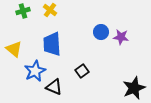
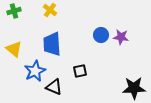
green cross: moved 9 px left
blue circle: moved 3 px down
black square: moved 2 px left; rotated 24 degrees clockwise
black star: rotated 20 degrees clockwise
